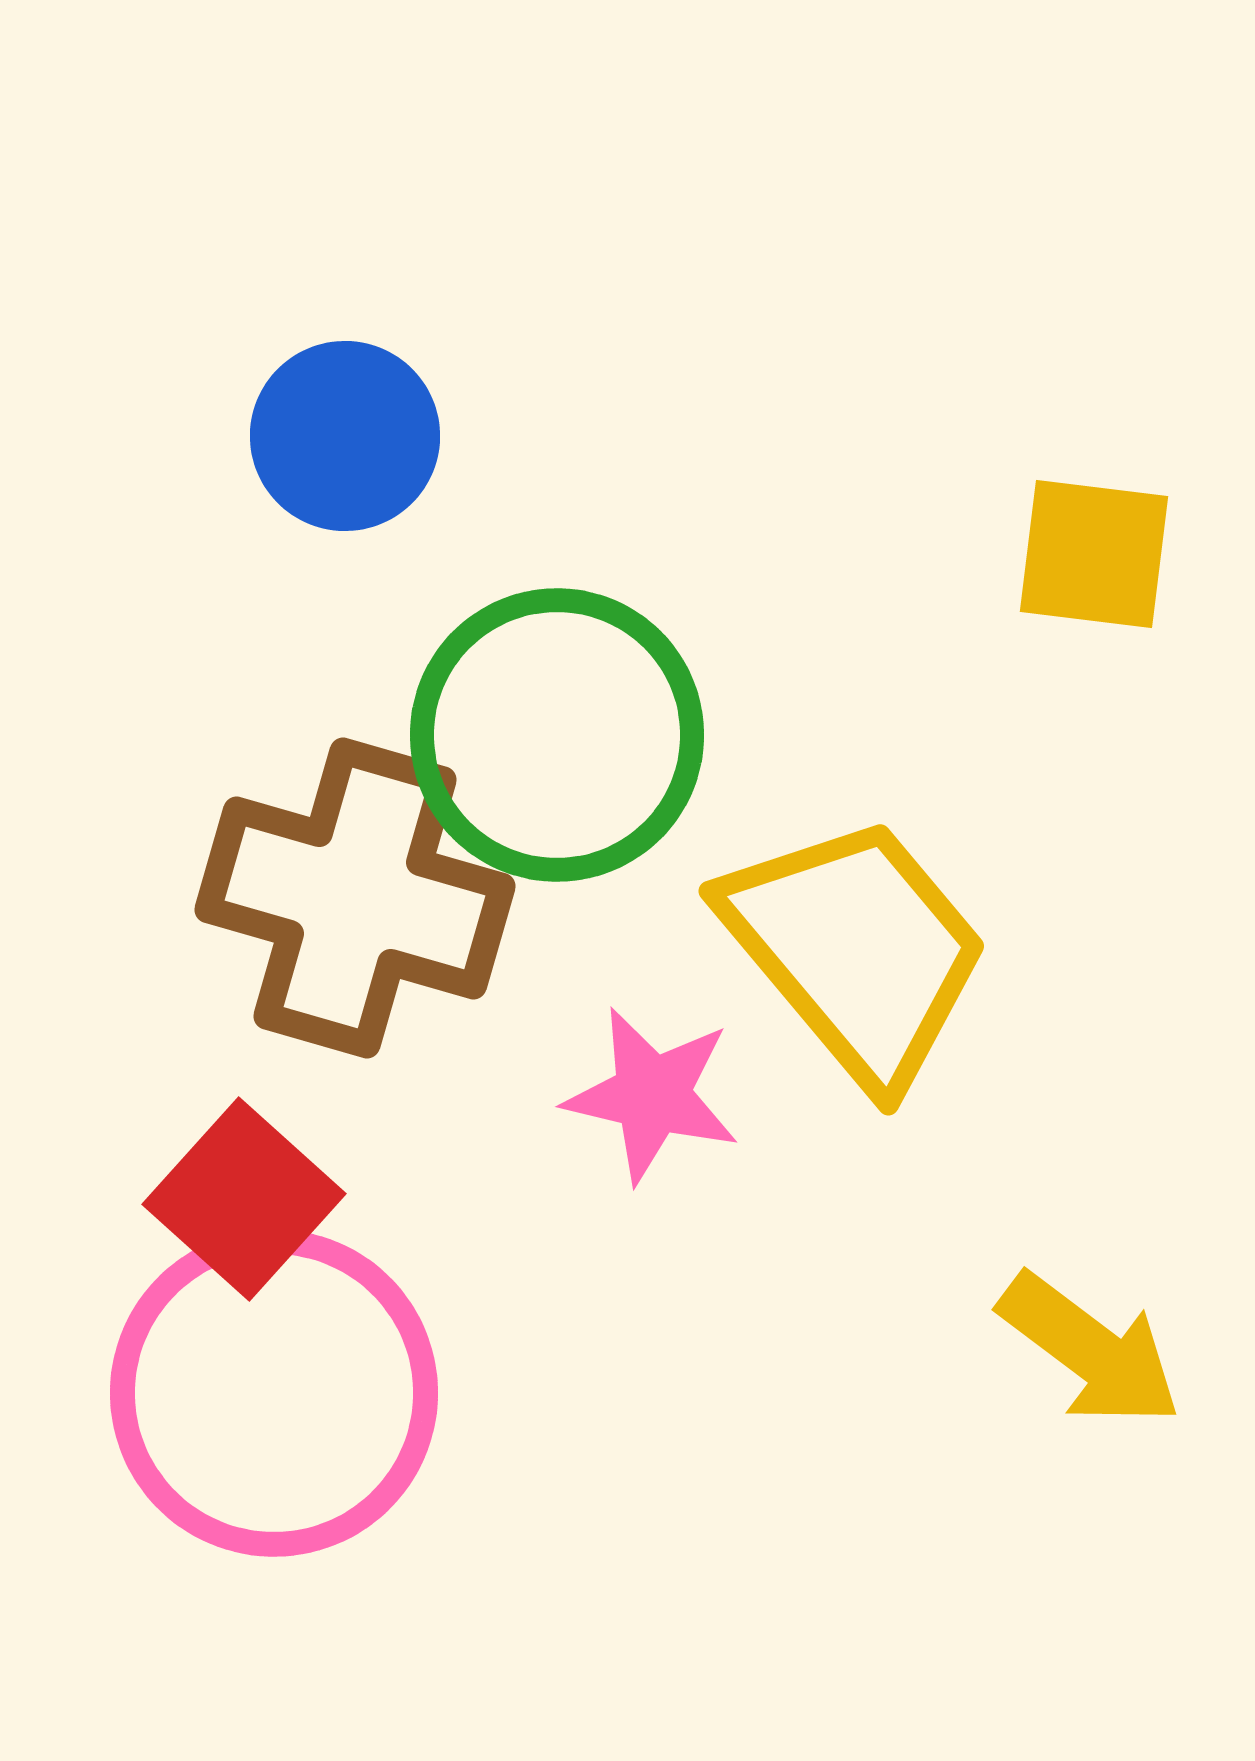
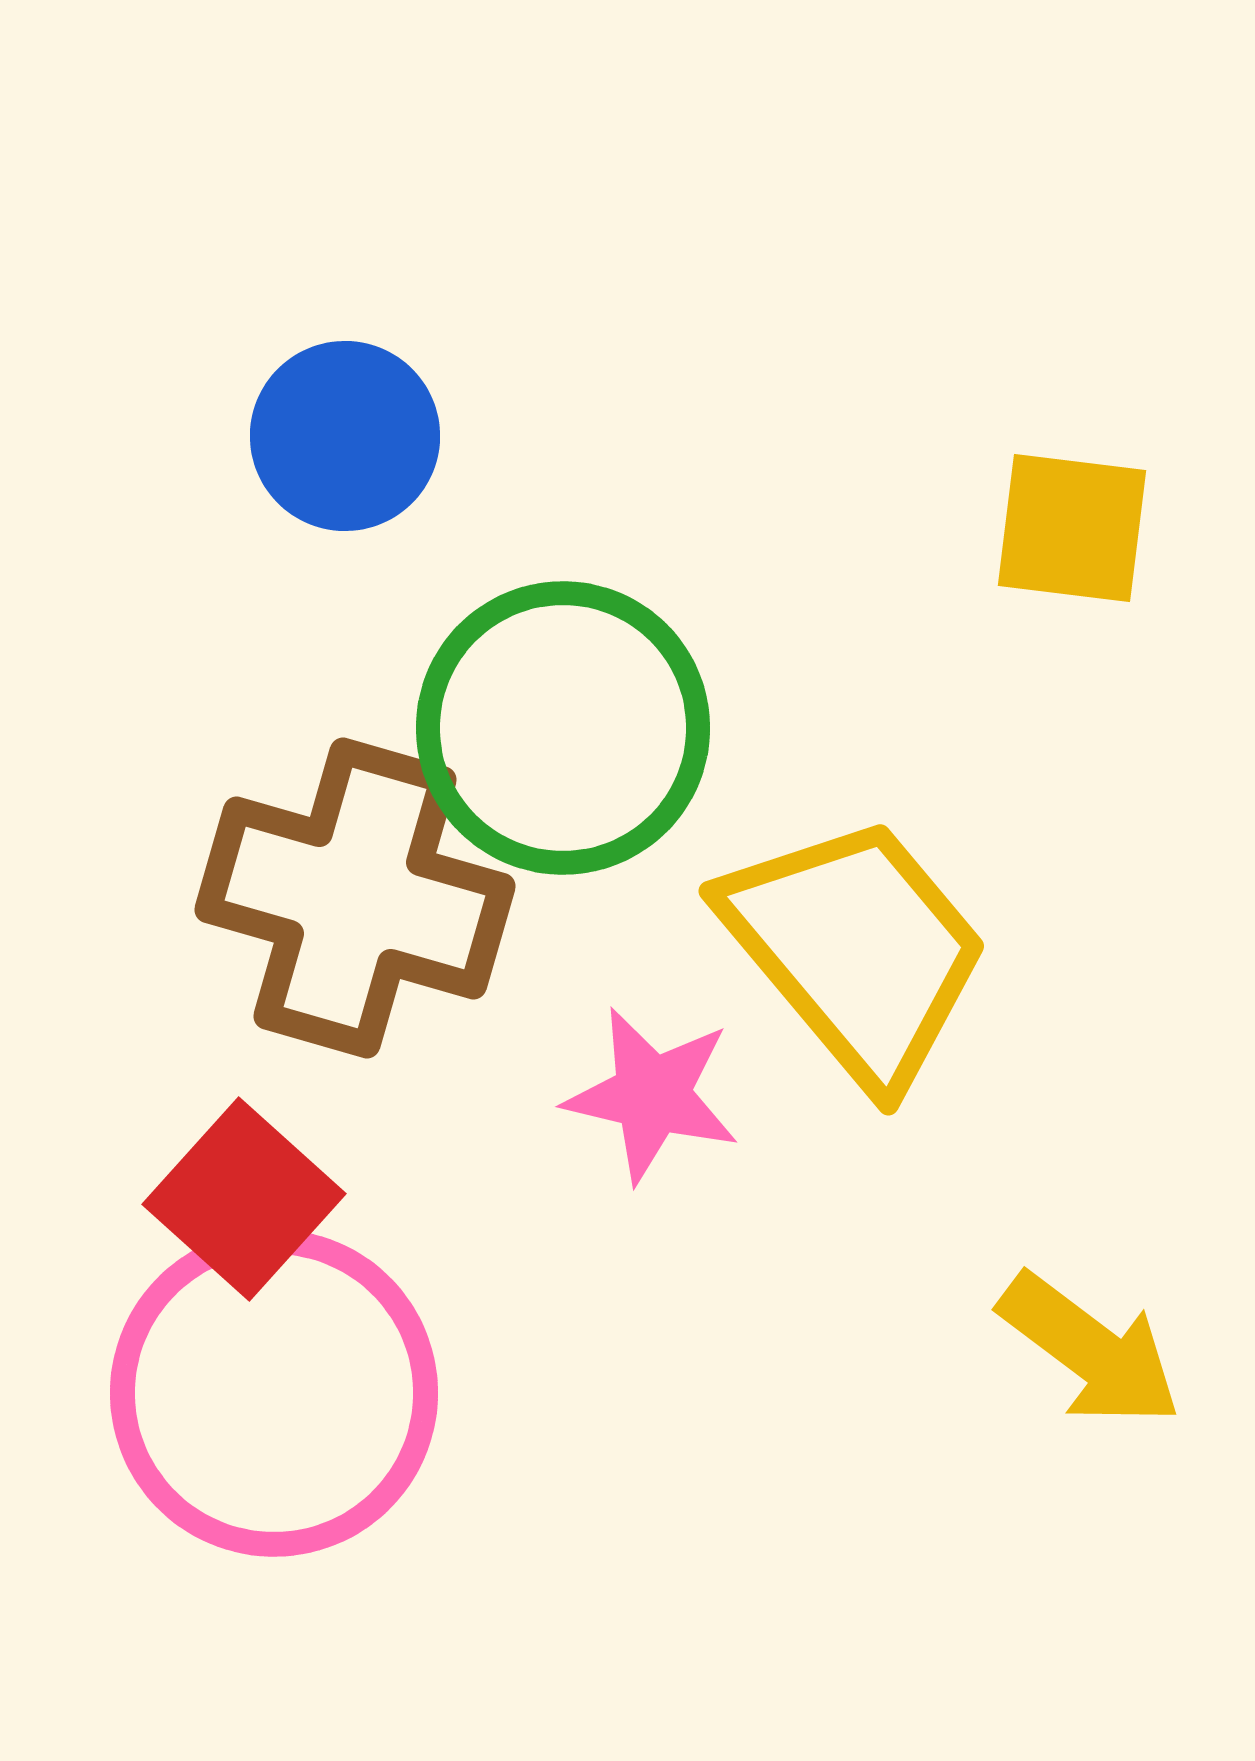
yellow square: moved 22 px left, 26 px up
green circle: moved 6 px right, 7 px up
